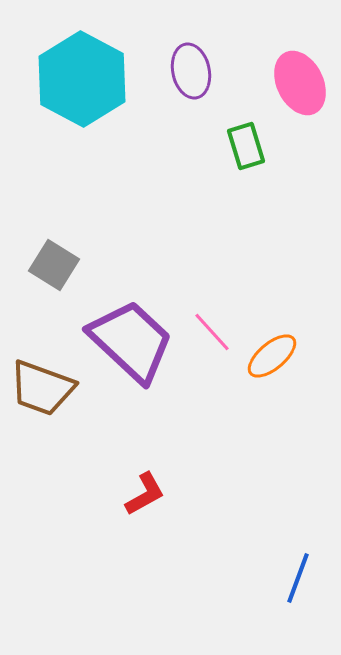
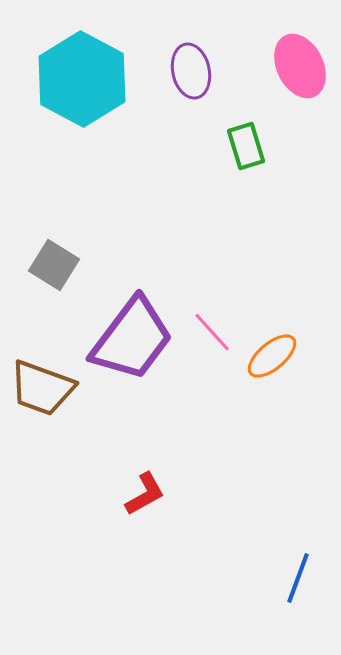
pink ellipse: moved 17 px up
purple trapezoid: moved 1 px right, 2 px up; rotated 84 degrees clockwise
